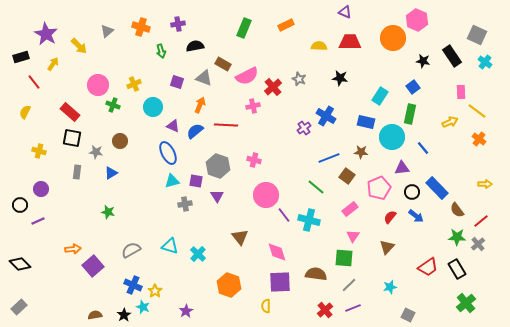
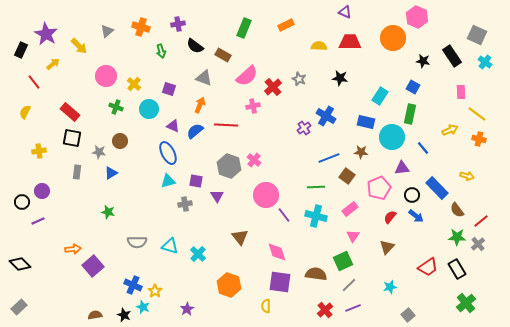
pink hexagon at (417, 20): moved 3 px up
black semicircle at (195, 46): rotated 132 degrees counterclockwise
black rectangle at (21, 57): moved 7 px up; rotated 49 degrees counterclockwise
yellow arrow at (53, 64): rotated 16 degrees clockwise
brown rectangle at (223, 64): moved 9 px up
pink semicircle at (247, 76): rotated 15 degrees counterclockwise
purple square at (177, 82): moved 8 px left, 7 px down
yellow cross at (134, 84): rotated 24 degrees counterclockwise
pink circle at (98, 85): moved 8 px right, 9 px up
blue square at (413, 87): rotated 24 degrees counterclockwise
green cross at (113, 105): moved 3 px right, 2 px down
cyan circle at (153, 107): moved 4 px left, 2 px down
yellow line at (477, 111): moved 3 px down
yellow arrow at (450, 122): moved 8 px down
orange cross at (479, 139): rotated 24 degrees counterclockwise
yellow cross at (39, 151): rotated 24 degrees counterclockwise
gray star at (96, 152): moved 3 px right
pink cross at (254, 160): rotated 24 degrees clockwise
gray hexagon at (218, 166): moved 11 px right
cyan triangle at (172, 181): moved 4 px left
yellow arrow at (485, 184): moved 18 px left, 8 px up; rotated 16 degrees clockwise
green line at (316, 187): rotated 42 degrees counterclockwise
purple circle at (41, 189): moved 1 px right, 2 px down
black circle at (412, 192): moved 3 px down
black circle at (20, 205): moved 2 px right, 3 px up
cyan cross at (309, 220): moved 7 px right, 4 px up
gray semicircle at (131, 250): moved 6 px right, 8 px up; rotated 150 degrees counterclockwise
green square at (344, 258): moved 1 px left, 3 px down; rotated 30 degrees counterclockwise
purple square at (280, 282): rotated 10 degrees clockwise
purple star at (186, 311): moved 1 px right, 2 px up
black star at (124, 315): rotated 16 degrees counterclockwise
gray square at (408, 315): rotated 24 degrees clockwise
